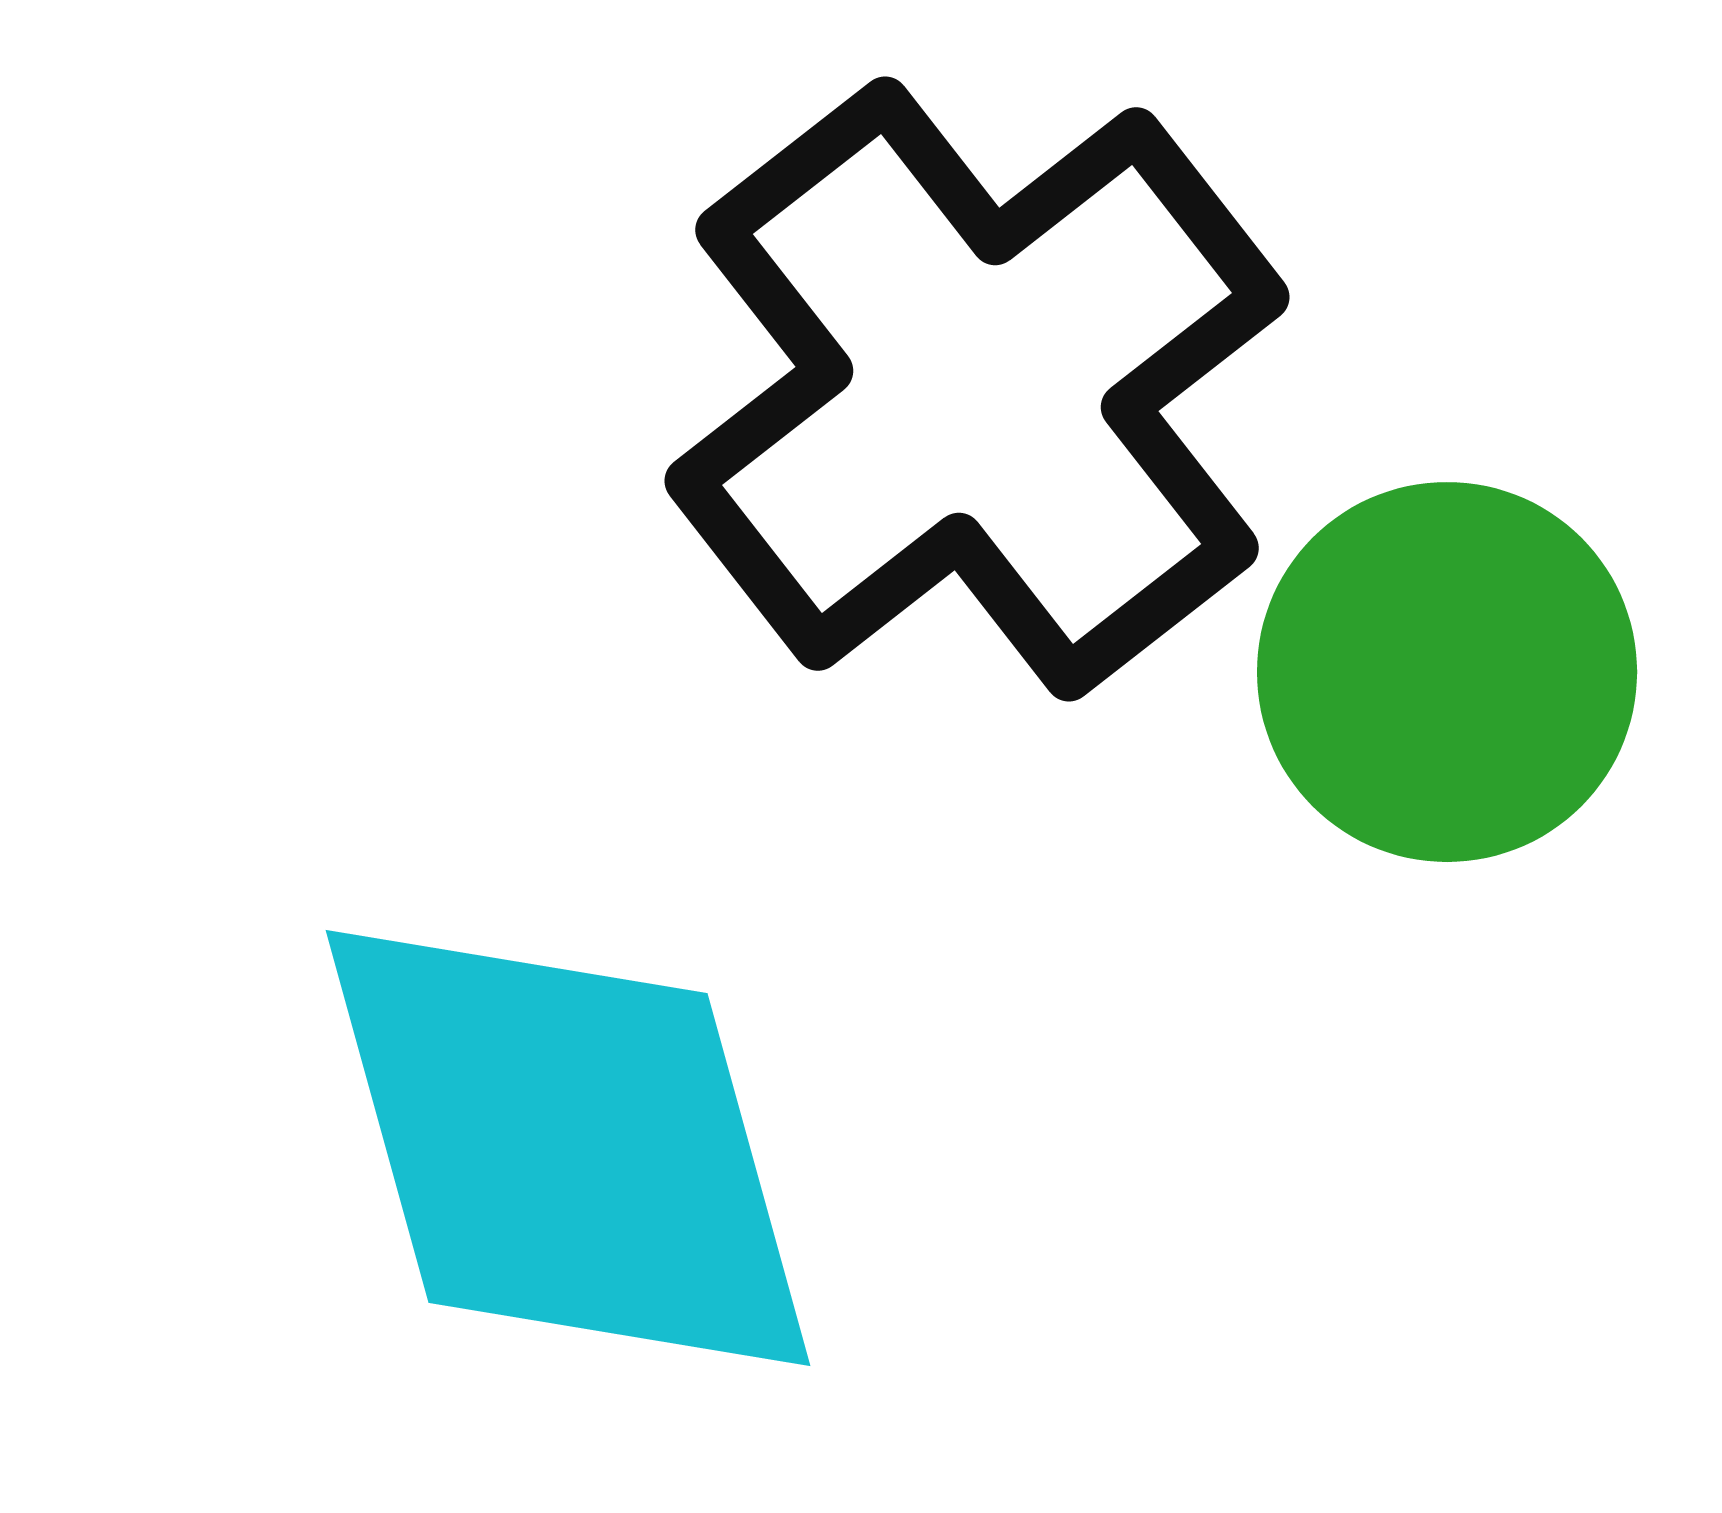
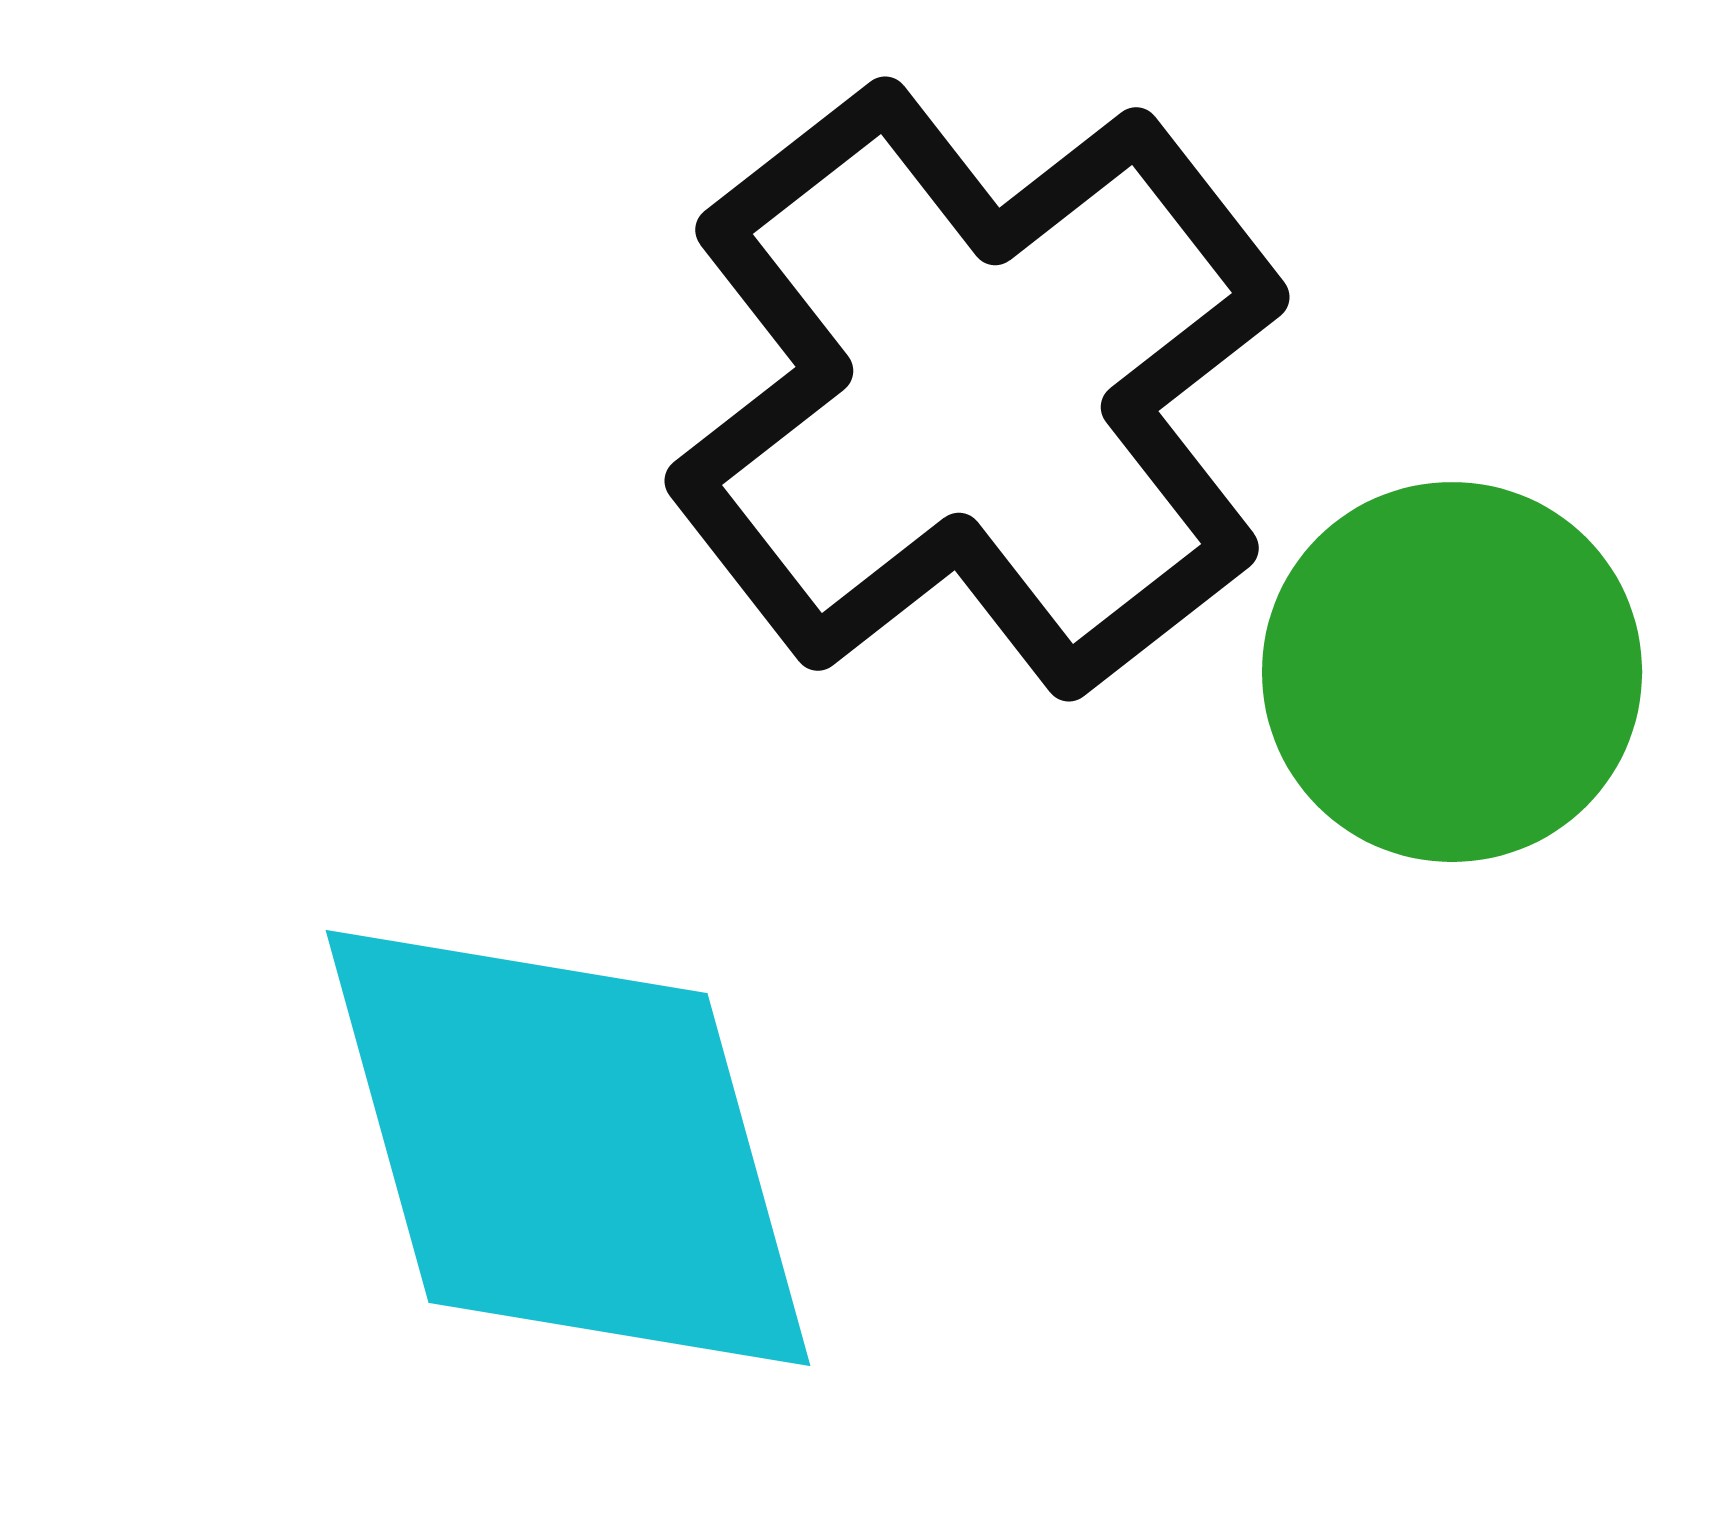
green circle: moved 5 px right
